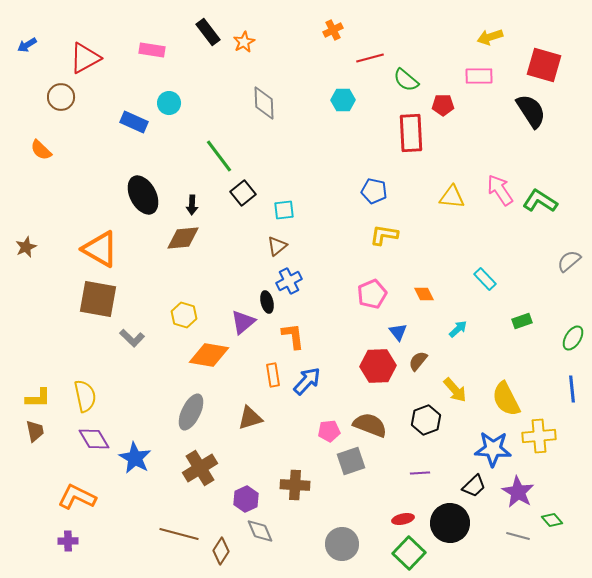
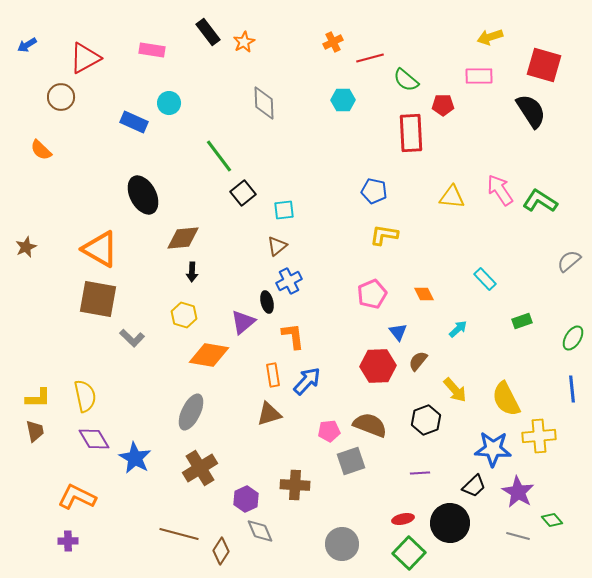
orange cross at (333, 30): moved 12 px down
black arrow at (192, 205): moved 67 px down
brown triangle at (250, 418): moved 19 px right, 4 px up
